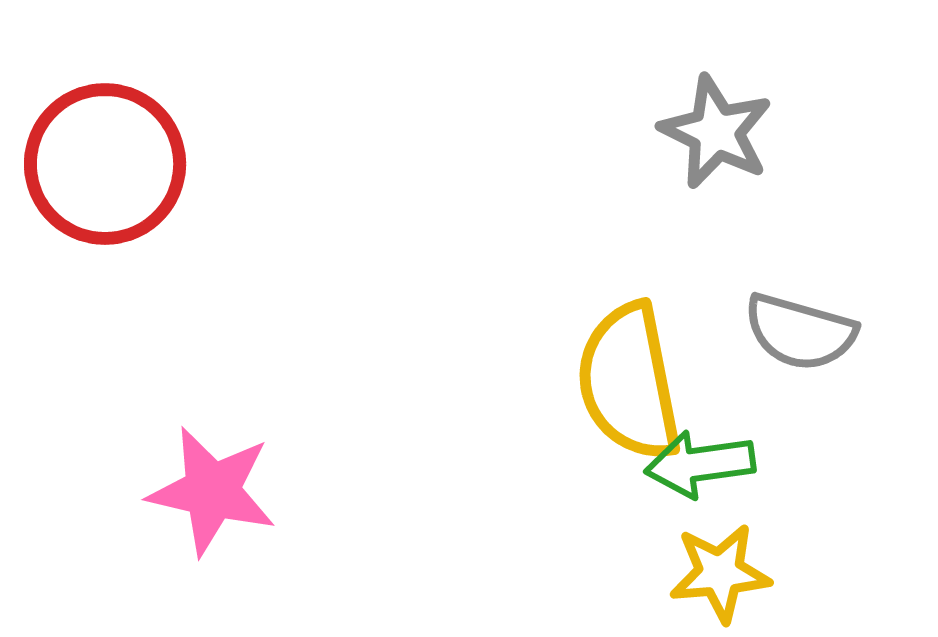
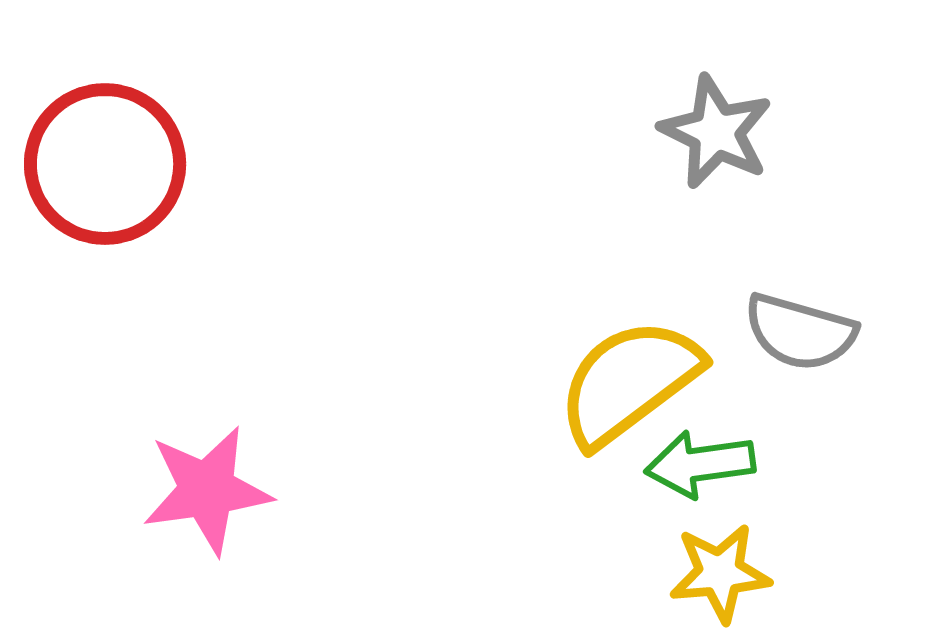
yellow semicircle: rotated 64 degrees clockwise
pink star: moved 5 px left, 1 px up; rotated 21 degrees counterclockwise
